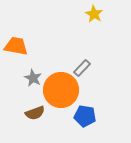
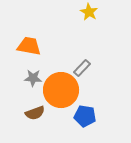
yellow star: moved 5 px left, 2 px up
orange trapezoid: moved 13 px right
gray star: rotated 24 degrees counterclockwise
